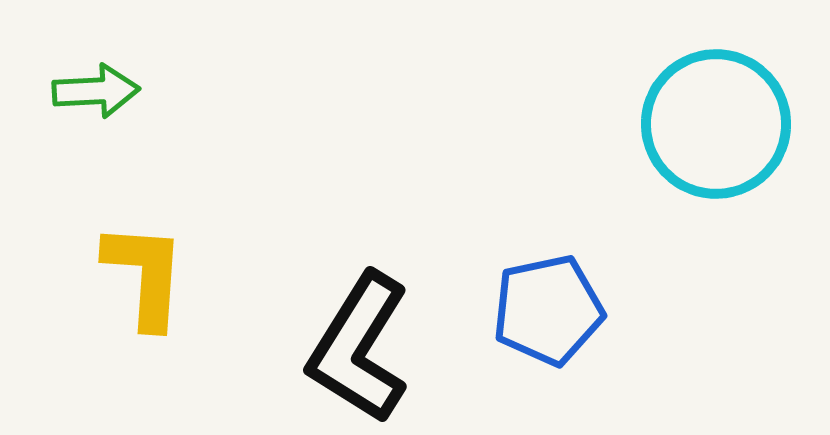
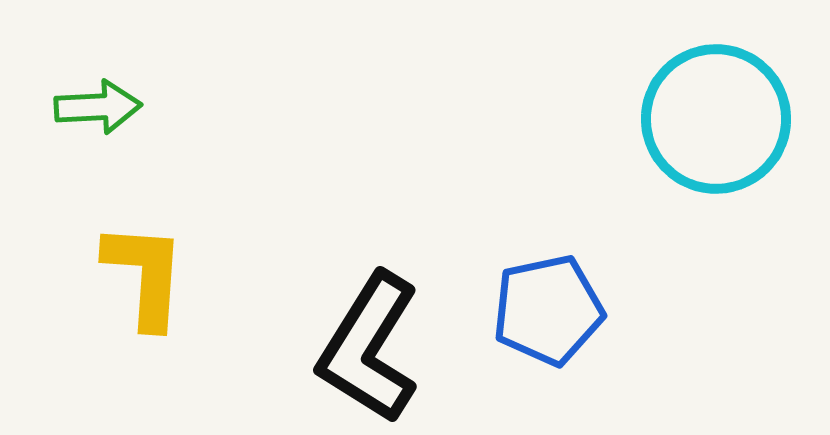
green arrow: moved 2 px right, 16 px down
cyan circle: moved 5 px up
black L-shape: moved 10 px right
